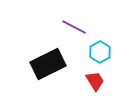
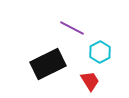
purple line: moved 2 px left, 1 px down
red trapezoid: moved 5 px left
